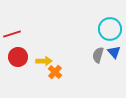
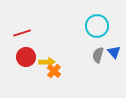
cyan circle: moved 13 px left, 3 px up
red line: moved 10 px right, 1 px up
red circle: moved 8 px right
yellow arrow: moved 3 px right, 1 px down
orange cross: moved 1 px left, 1 px up
